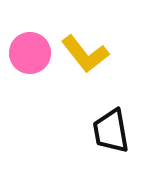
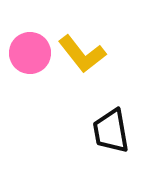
yellow L-shape: moved 3 px left
